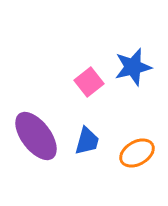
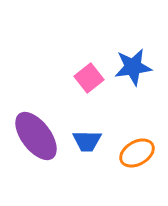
blue star: rotated 6 degrees clockwise
pink square: moved 4 px up
blue trapezoid: rotated 76 degrees clockwise
